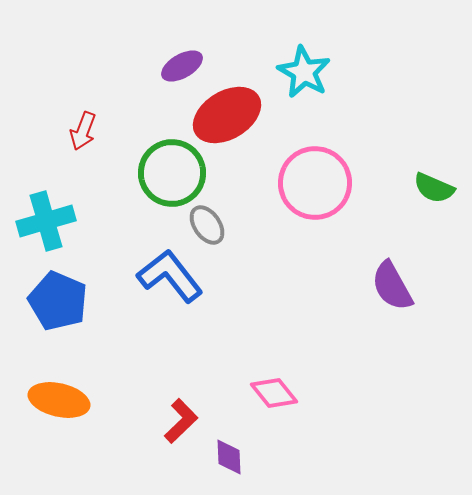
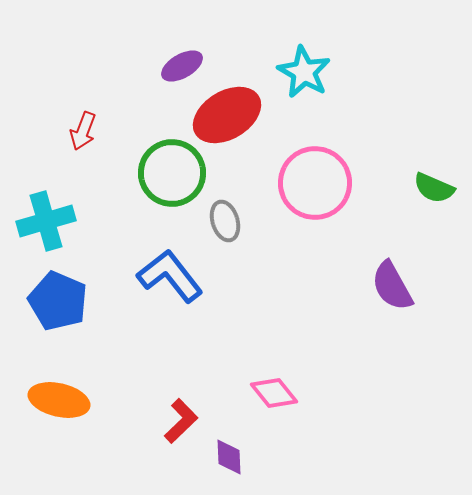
gray ellipse: moved 18 px right, 4 px up; rotated 18 degrees clockwise
